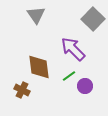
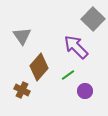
gray triangle: moved 14 px left, 21 px down
purple arrow: moved 3 px right, 2 px up
brown diamond: rotated 48 degrees clockwise
green line: moved 1 px left, 1 px up
purple circle: moved 5 px down
